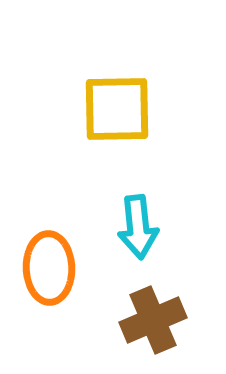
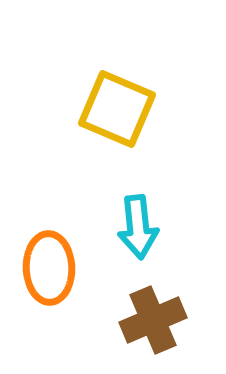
yellow square: rotated 24 degrees clockwise
